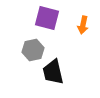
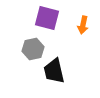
gray hexagon: moved 1 px up
black trapezoid: moved 1 px right, 1 px up
